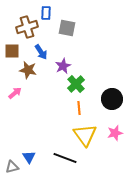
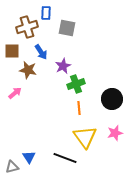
green cross: rotated 24 degrees clockwise
yellow triangle: moved 2 px down
